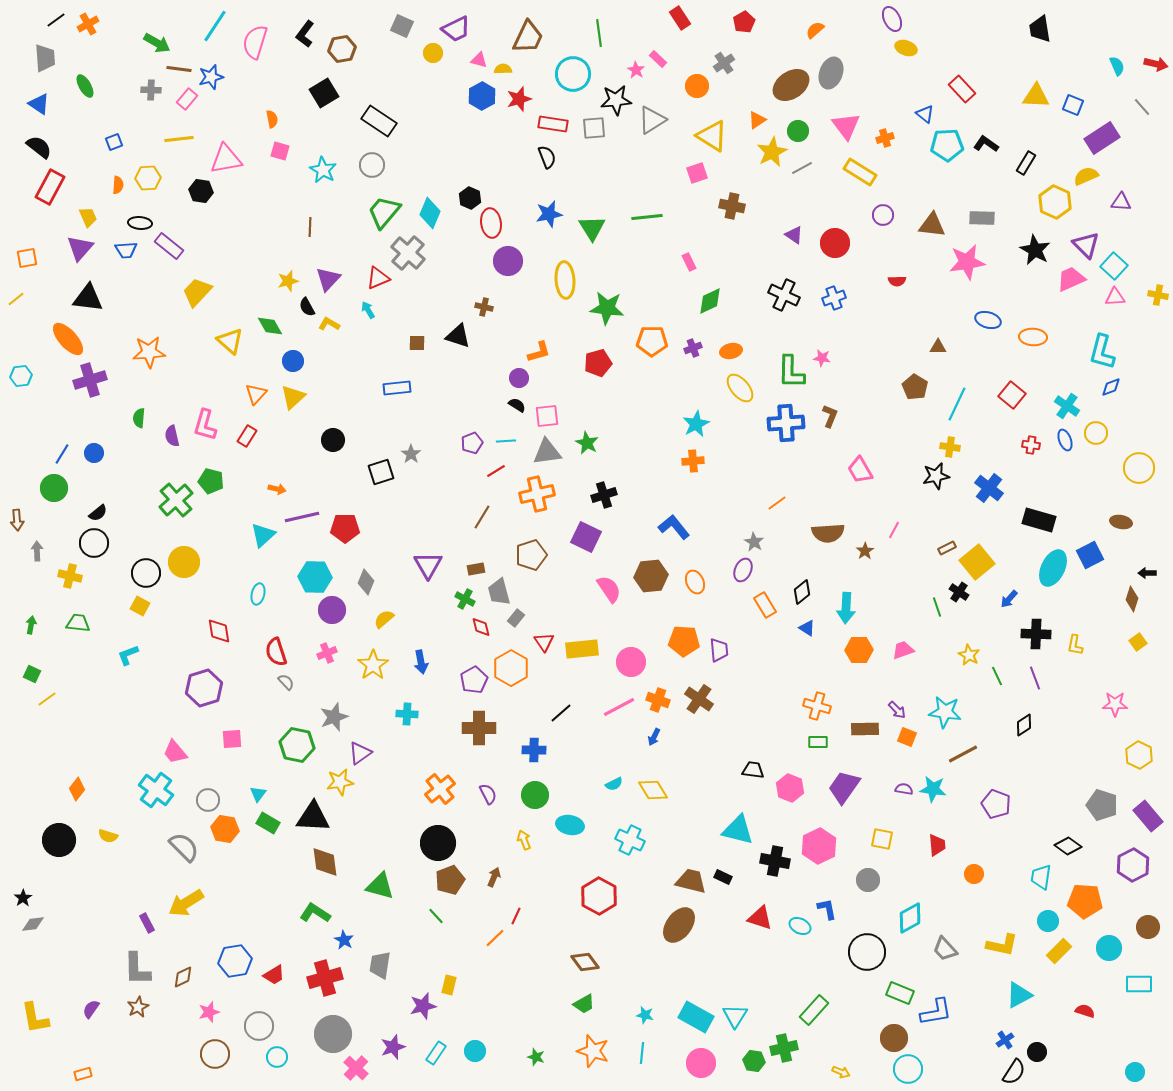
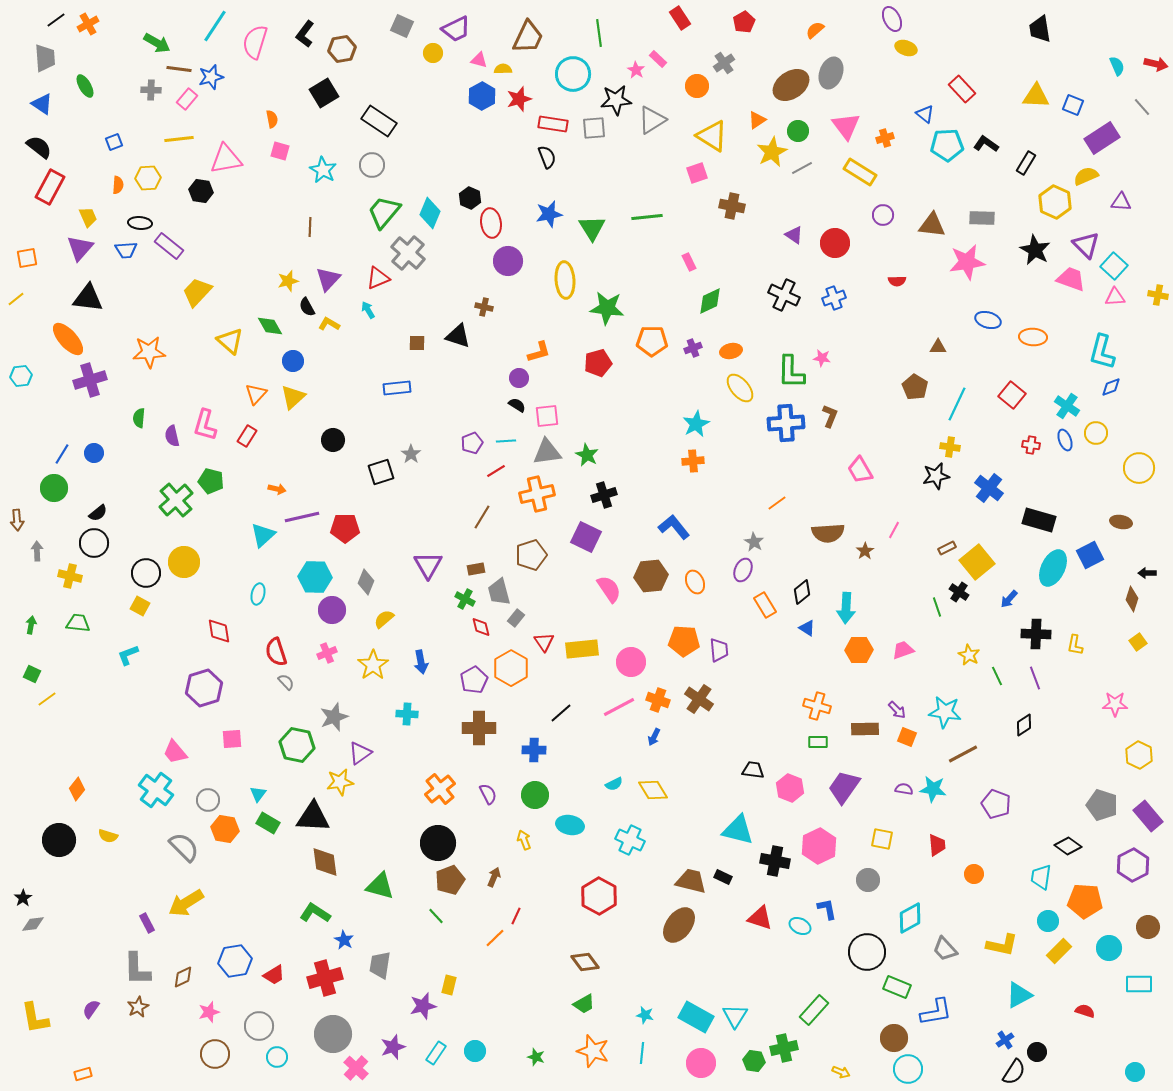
blue triangle at (39, 104): moved 3 px right
pink trapezoid at (1071, 279): rotated 44 degrees clockwise
green star at (587, 443): moved 12 px down
green rectangle at (900, 993): moved 3 px left, 6 px up
